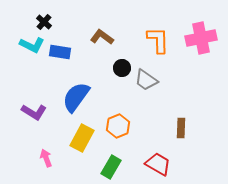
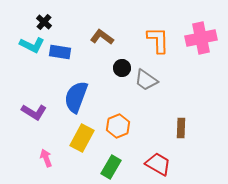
blue semicircle: rotated 16 degrees counterclockwise
